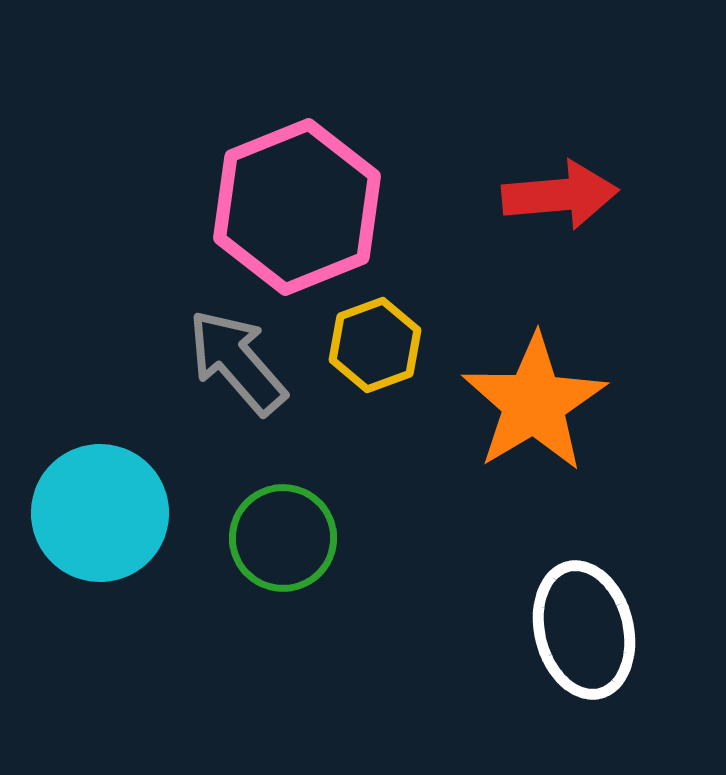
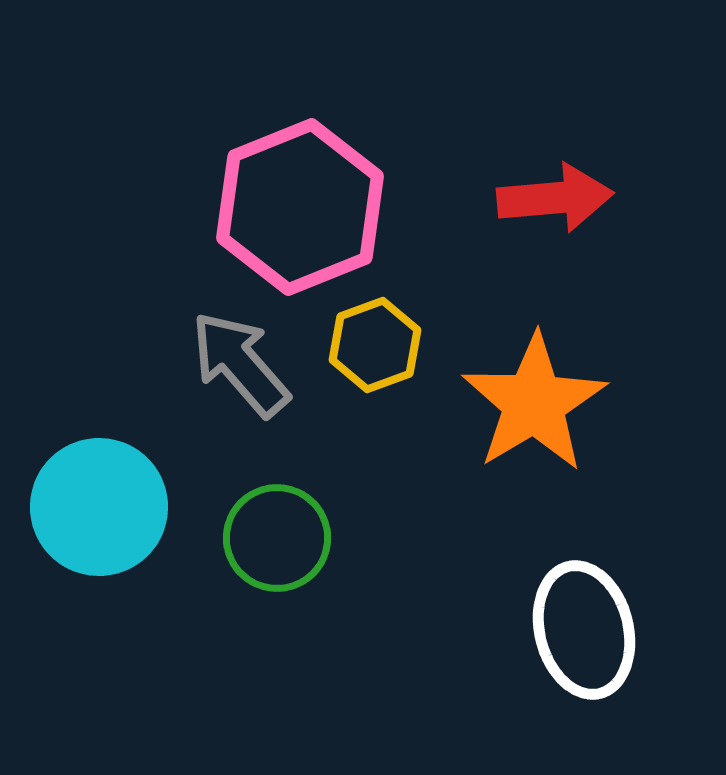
red arrow: moved 5 px left, 3 px down
pink hexagon: moved 3 px right
gray arrow: moved 3 px right, 2 px down
cyan circle: moved 1 px left, 6 px up
green circle: moved 6 px left
